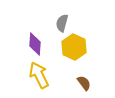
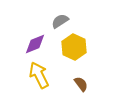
gray semicircle: moved 2 px left, 2 px up; rotated 42 degrees clockwise
purple diamond: rotated 65 degrees clockwise
brown semicircle: moved 3 px left, 1 px down
